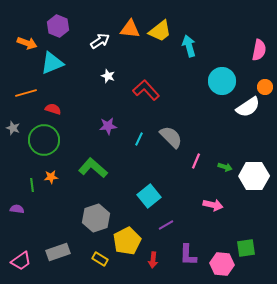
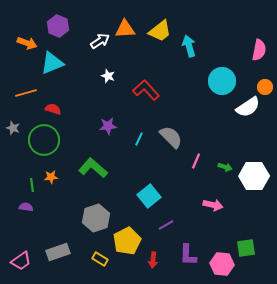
orange triangle: moved 5 px left; rotated 10 degrees counterclockwise
purple semicircle: moved 9 px right, 2 px up
